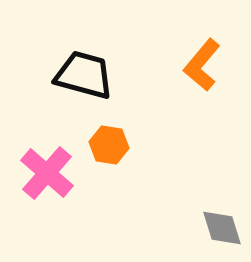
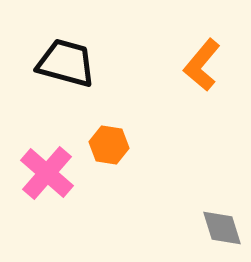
black trapezoid: moved 18 px left, 12 px up
